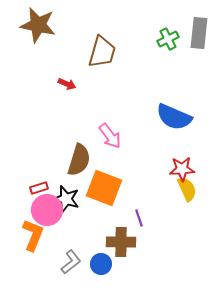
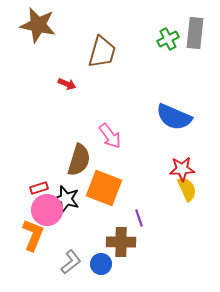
gray rectangle: moved 4 px left
